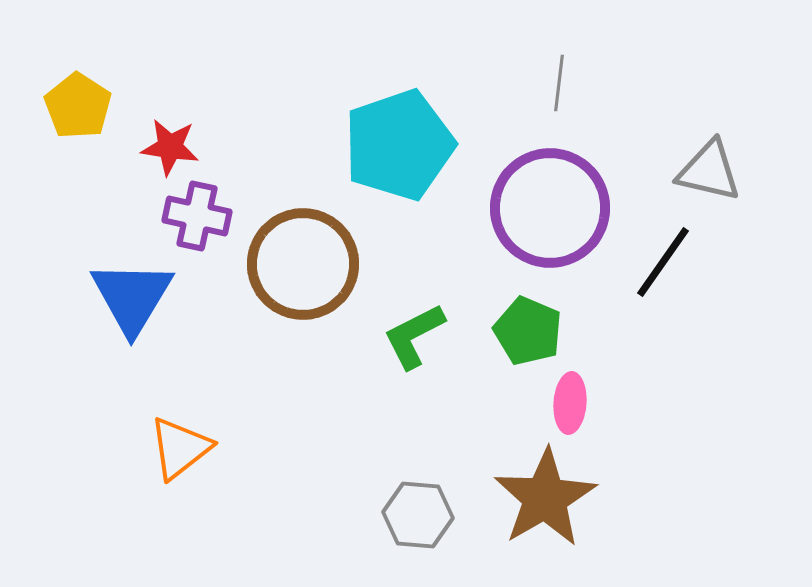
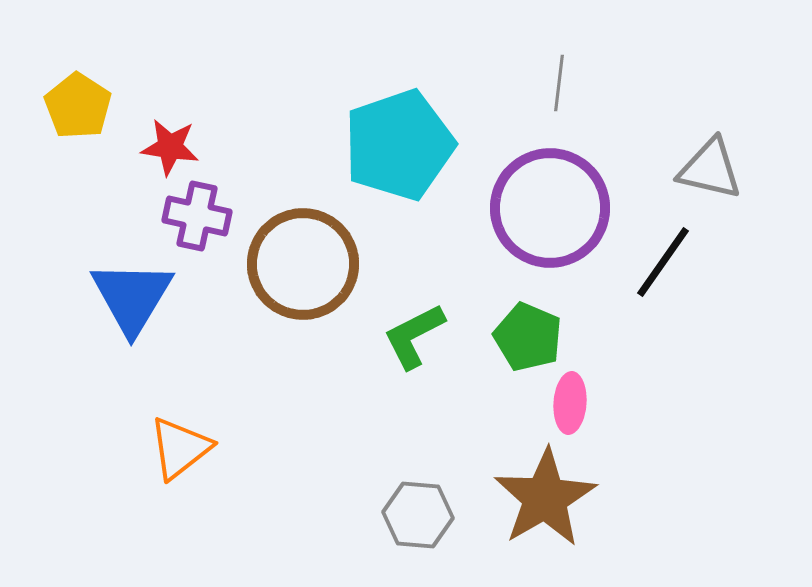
gray triangle: moved 1 px right, 2 px up
green pentagon: moved 6 px down
